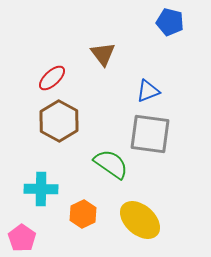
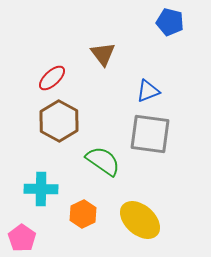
green semicircle: moved 8 px left, 3 px up
